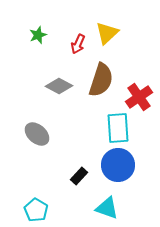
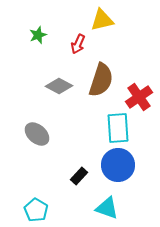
yellow triangle: moved 5 px left, 13 px up; rotated 30 degrees clockwise
